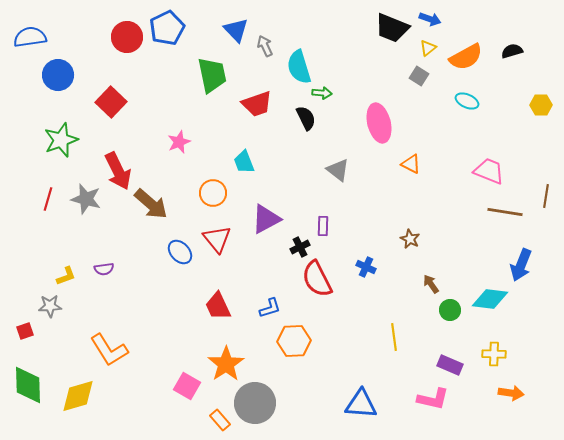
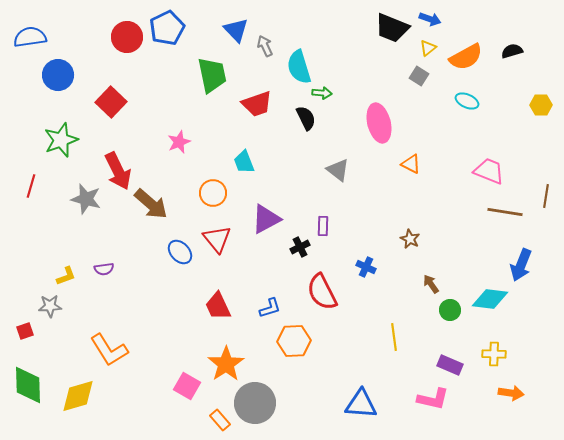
red line at (48, 199): moved 17 px left, 13 px up
red semicircle at (317, 279): moved 5 px right, 13 px down
